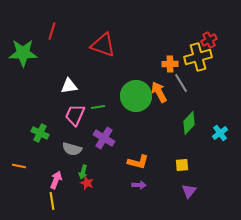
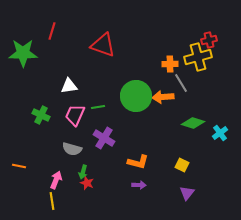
red cross: rotated 14 degrees clockwise
orange arrow: moved 4 px right, 5 px down; rotated 65 degrees counterclockwise
green diamond: moved 4 px right; rotated 65 degrees clockwise
green cross: moved 1 px right, 18 px up
yellow square: rotated 32 degrees clockwise
purple triangle: moved 2 px left, 2 px down
